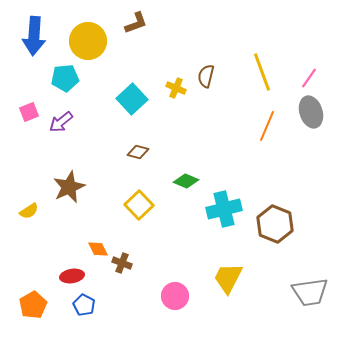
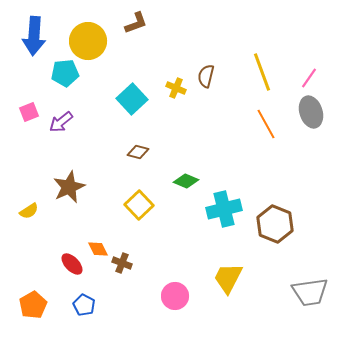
cyan pentagon: moved 5 px up
orange line: moved 1 px left, 2 px up; rotated 52 degrees counterclockwise
red ellipse: moved 12 px up; rotated 55 degrees clockwise
